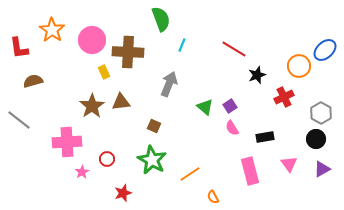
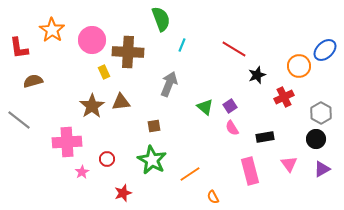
brown square: rotated 32 degrees counterclockwise
